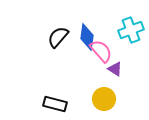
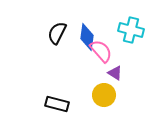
cyan cross: rotated 35 degrees clockwise
black semicircle: moved 1 px left, 4 px up; rotated 15 degrees counterclockwise
purple triangle: moved 4 px down
yellow circle: moved 4 px up
black rectangle: moved 2 px right
